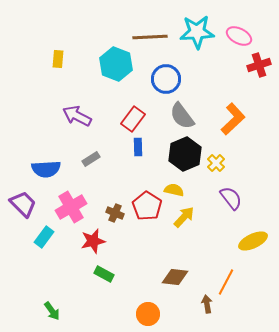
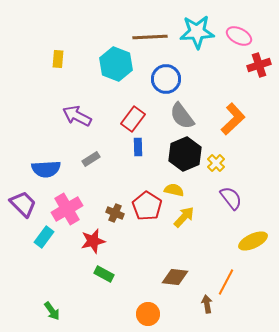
pink cross: moved 4 px left, 2 px down
